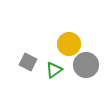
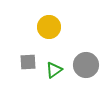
yellow circle: moved 20 px left, 17 px up
gray square: rotated 30 degrees counterclockwise
